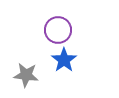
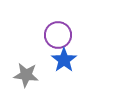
purple circle: moved 5 px down
